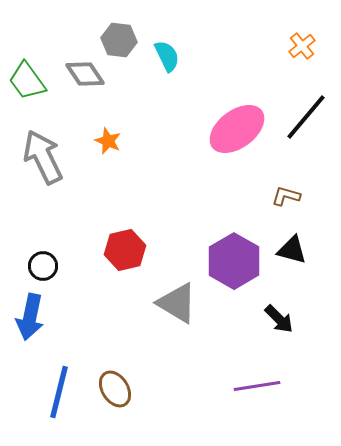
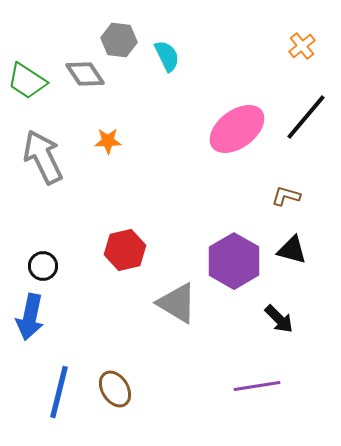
green trapezoid: rotated 21 degrees counterclockwise
orange star: rotated 24 degrees counterclockwise
